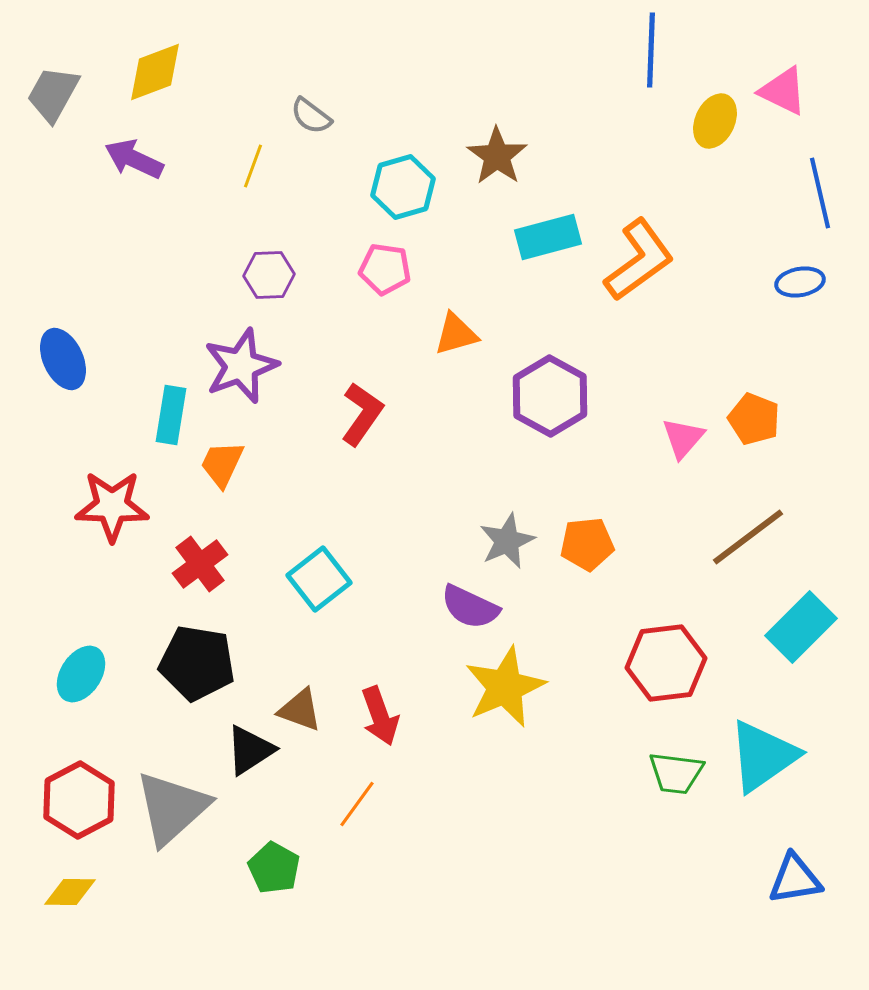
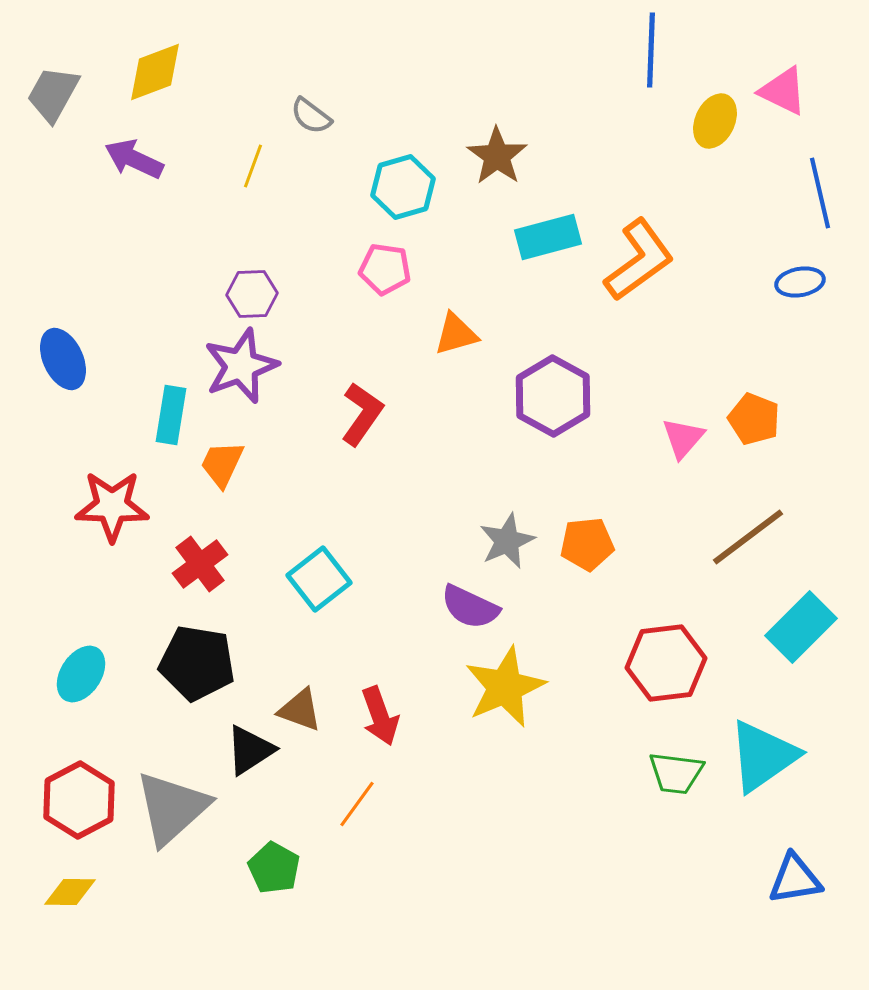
purple hexagon at (269, 275): moved 17 px left, 19 px down
purple hexagon at (550, 396): moved 3 px right
